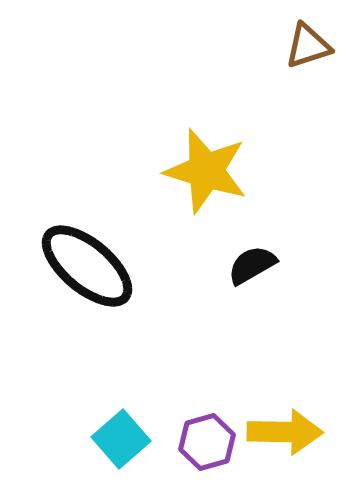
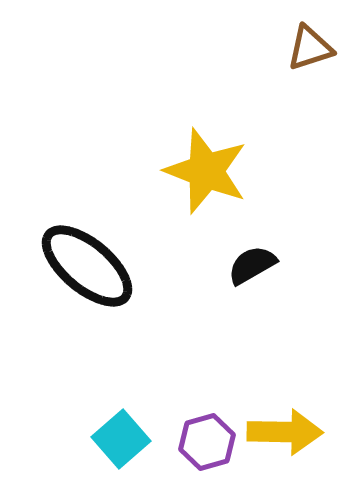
brown triangle: moved 2 px right, 2 px down
yellow star: rotated 4 degrees clockwise
